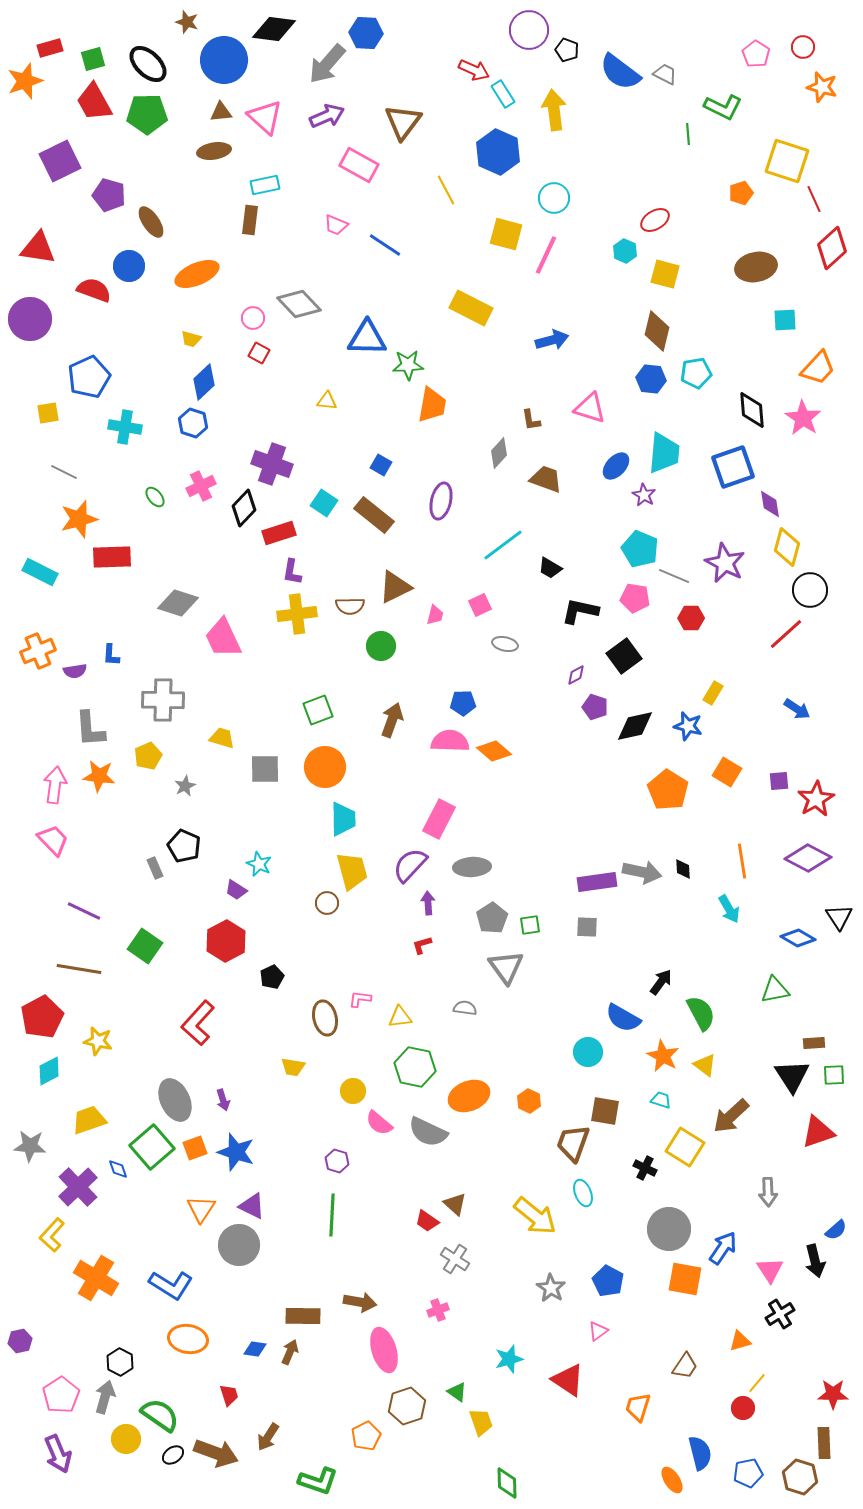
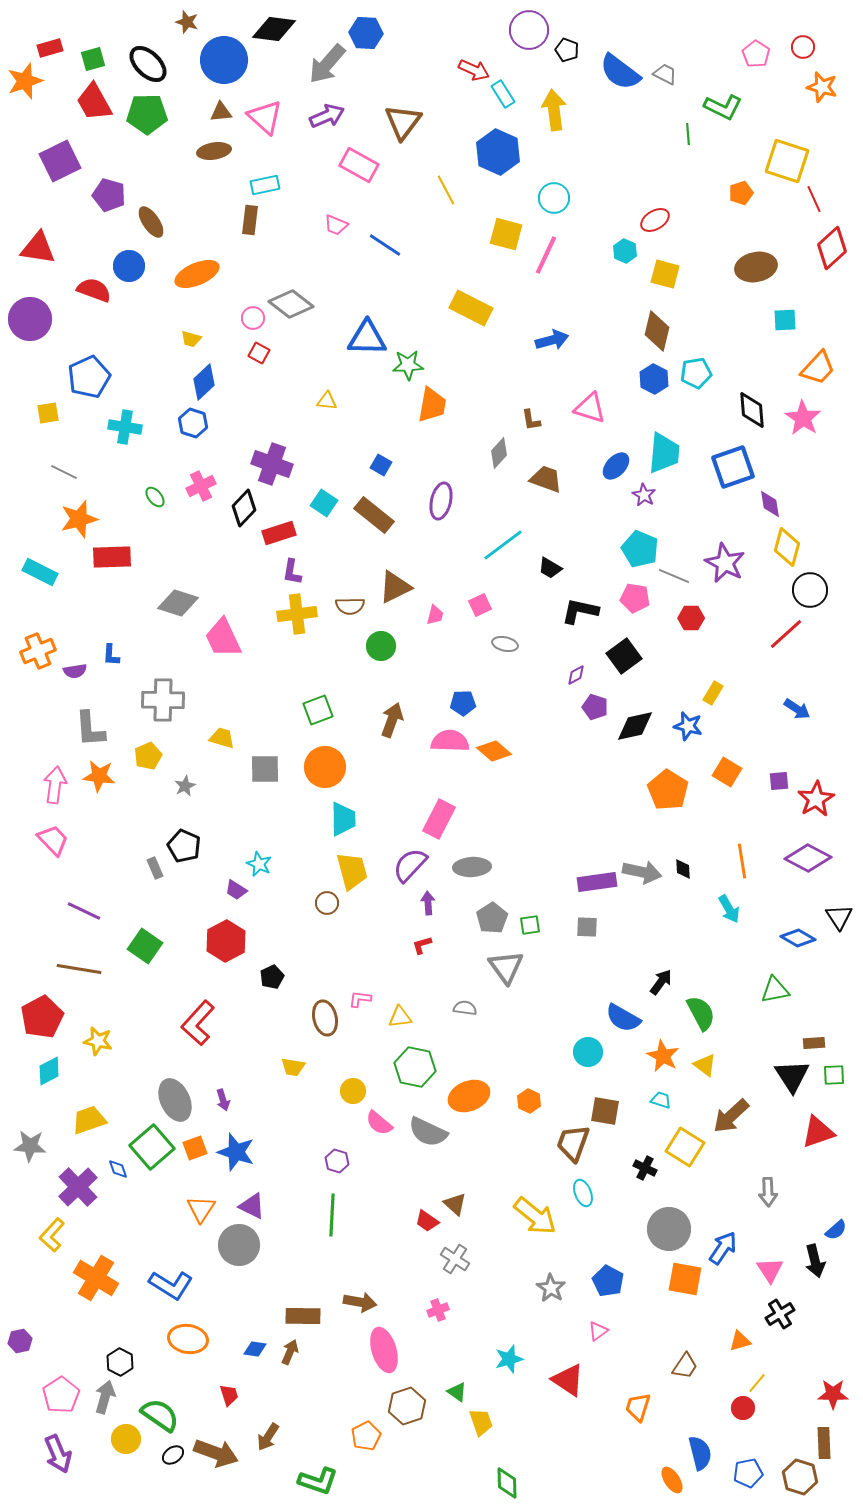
gray diamond at (299, 304): moved 8 px left; rotated 9 degrees counterclockwise
blue hexagon at (651, 379): moved 3 px right; rotated 20 degrees clockwise
